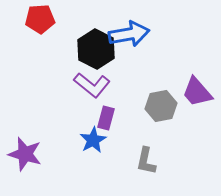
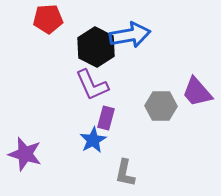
red pentagon: moved 8 px right
blue arrow: moved 1 px right, 1 px down
black hexagon: moved 2 px up
purple L-shape: rotated 27 degrees clockwise
gray hexagon: rotated 12 degrees clockwise
gray L-shape: moved 21 px left, 12 px down
